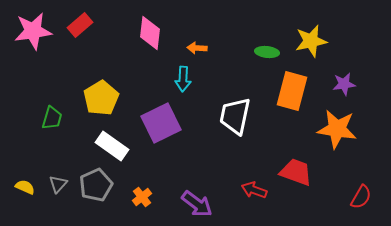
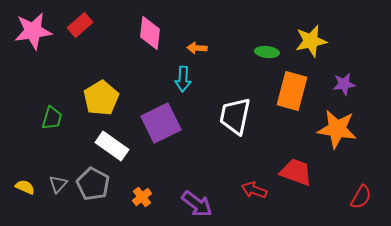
gray pentagon: moved 3 px left, 1 px up; rotated 20 degrees counterclockwise
